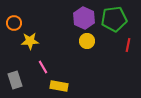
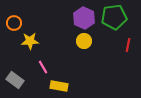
green pentagon: moved 2 px up
yellow circle: moved 3 px left
gray rectangle: rotated 36 degrees counterclockwise
